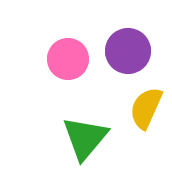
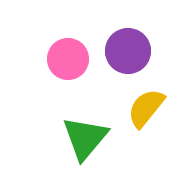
yellow semicircle: rotated 15 degrees clockwise
